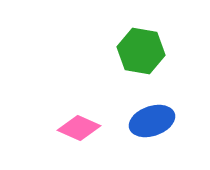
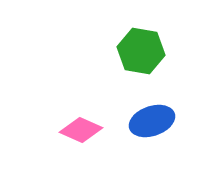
pink diamond: moved 2 px right, 2 px down
